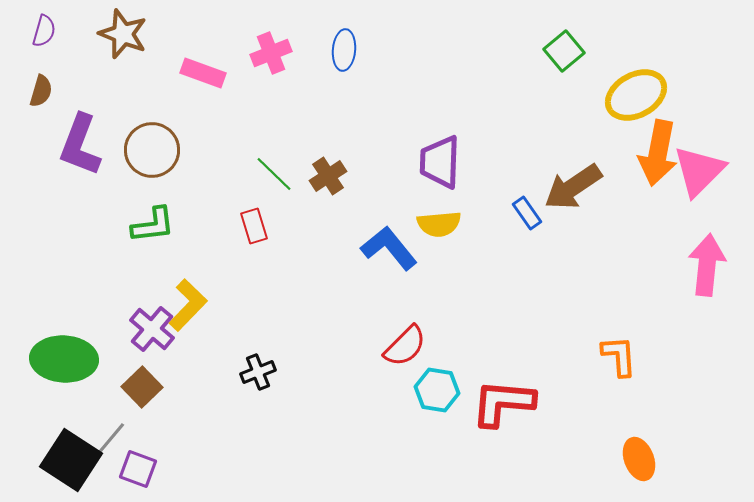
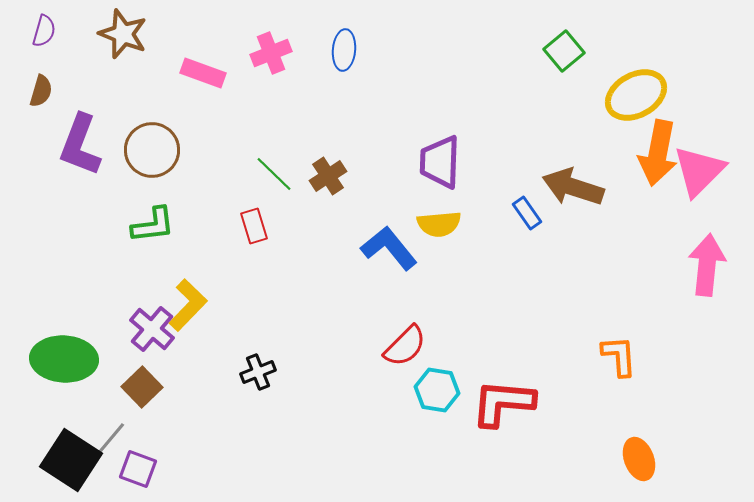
brown arrow: rotated 52 degrees clockwise
